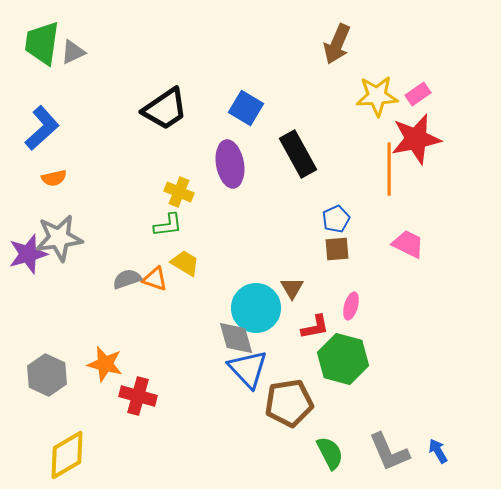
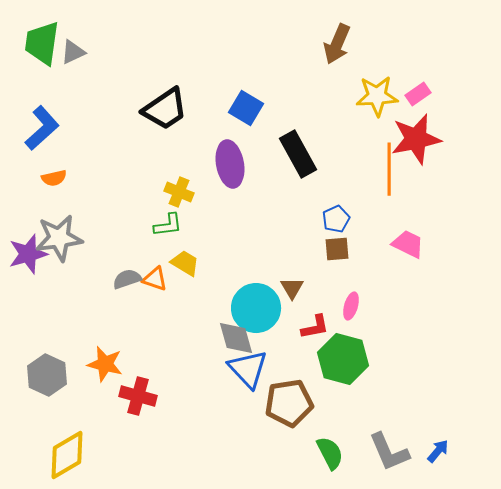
blue arrow: rotated 70 degrees clockwise
